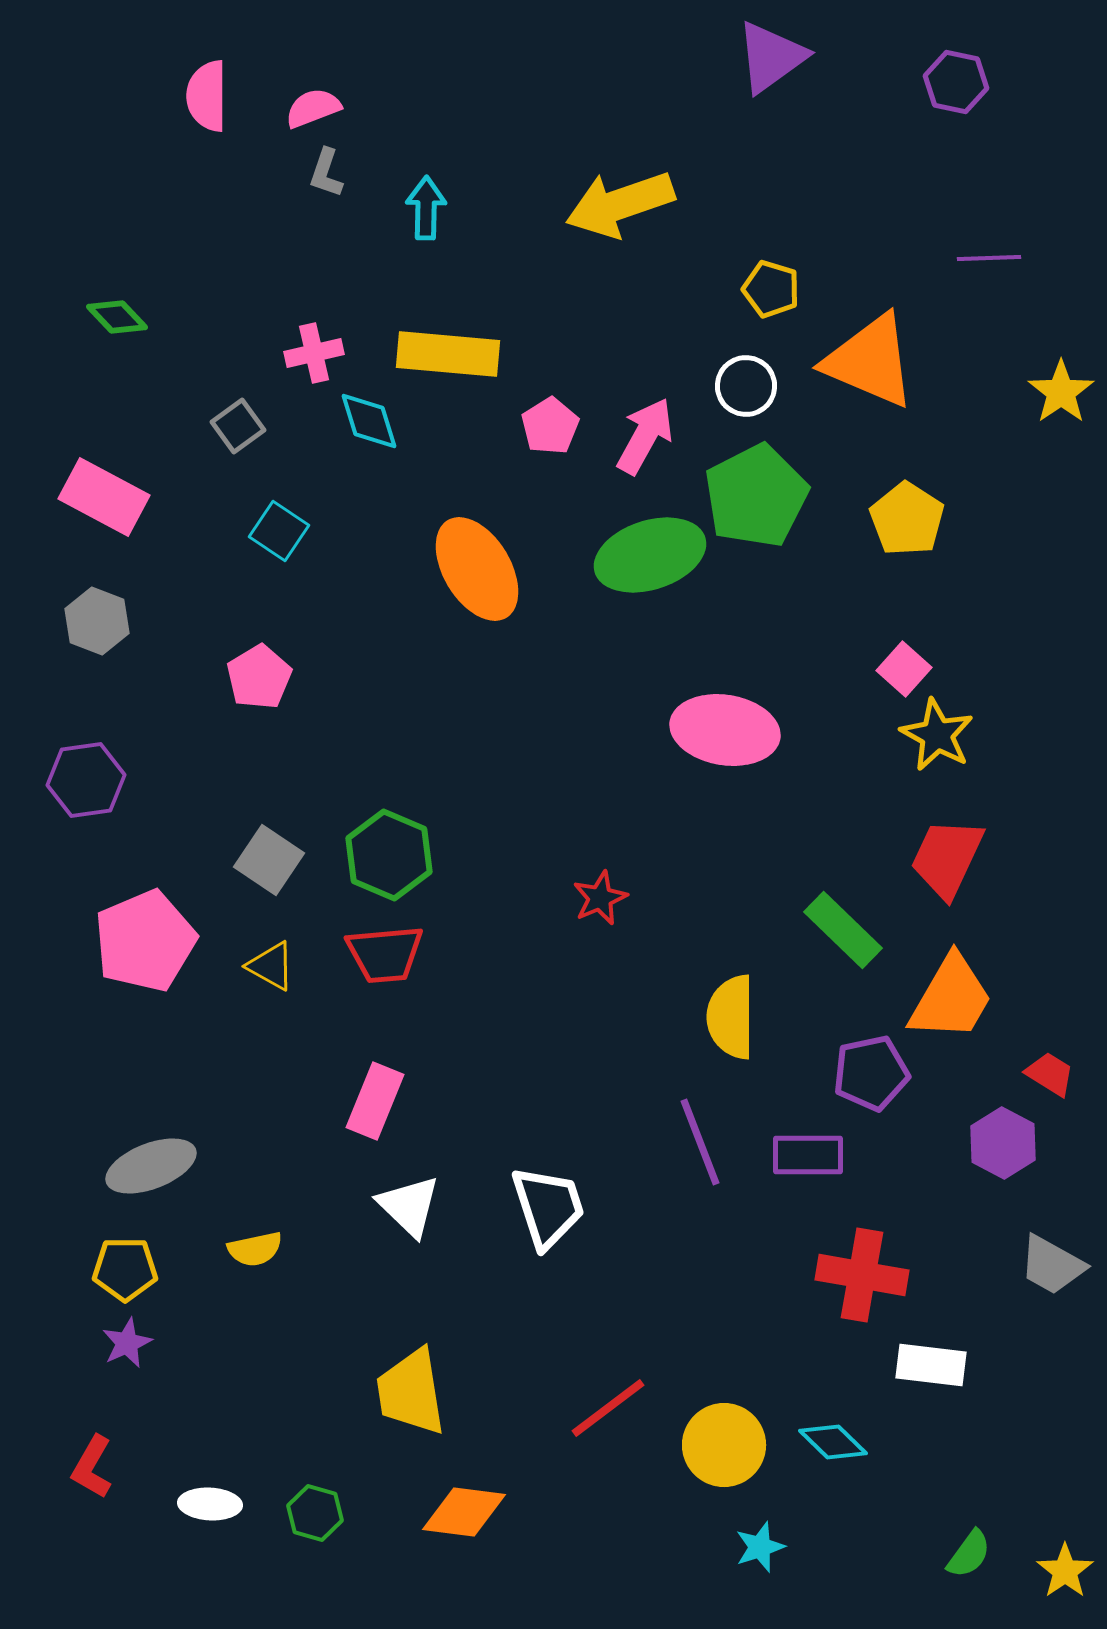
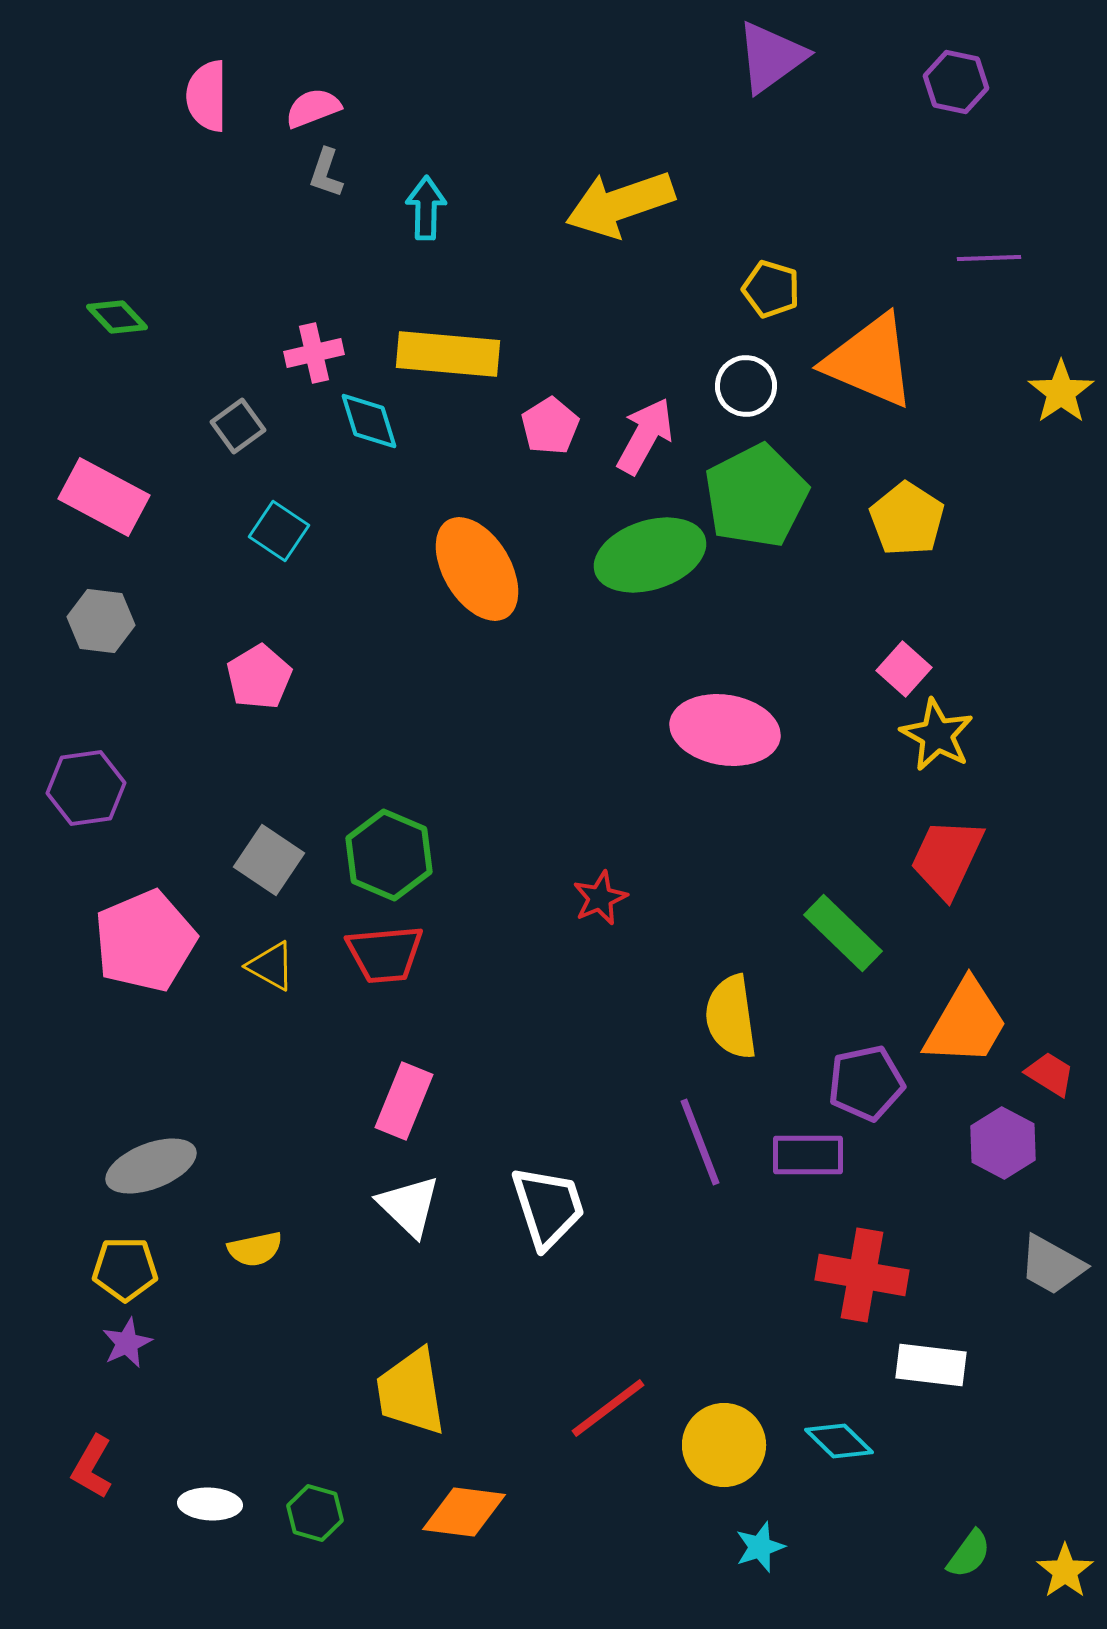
gray hexagon at (97, 621): moved 4 px right; rotated 14 degrees counterclockwise
purple hexagon at (86, 780): moved 8 px down
green rectangle at (843, 930): moved 3 px down
orange trapezoid at (951, 998): moved 15 px right, 25 px down
yellow semicircle at (731, 1017): rotated 8 degrees counterclockwise
purple pentagon at (871, 1073): moved 5 px left, 10 px down
pink rectangle at (375, 1101): moved 29 px right
cyan diamond at (833, 1442): moved 6 px right, 1 px up
